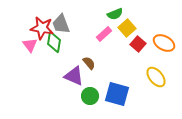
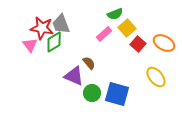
green diamond: rotated 50 degrees clockwise
green circle: moved 2 px right, 3 px up
